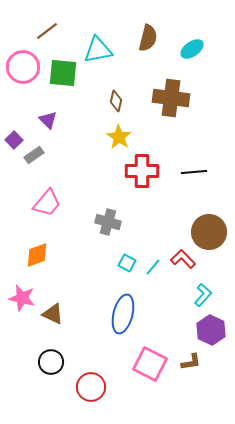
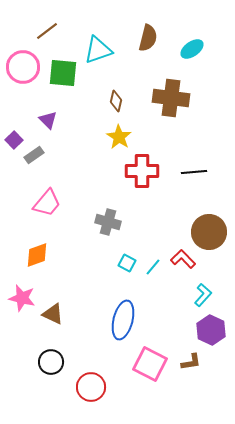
cyan triangle: rotated 8 degrees counterclockwise
blue ellipse: moved 6 px down
